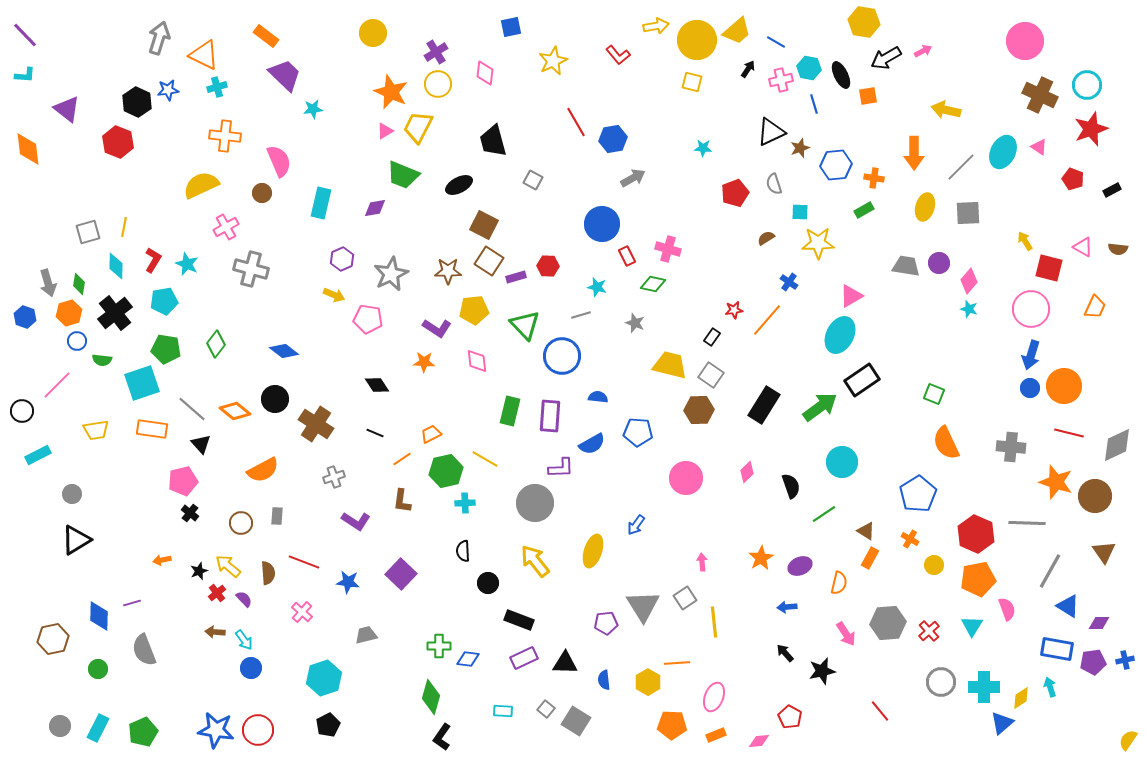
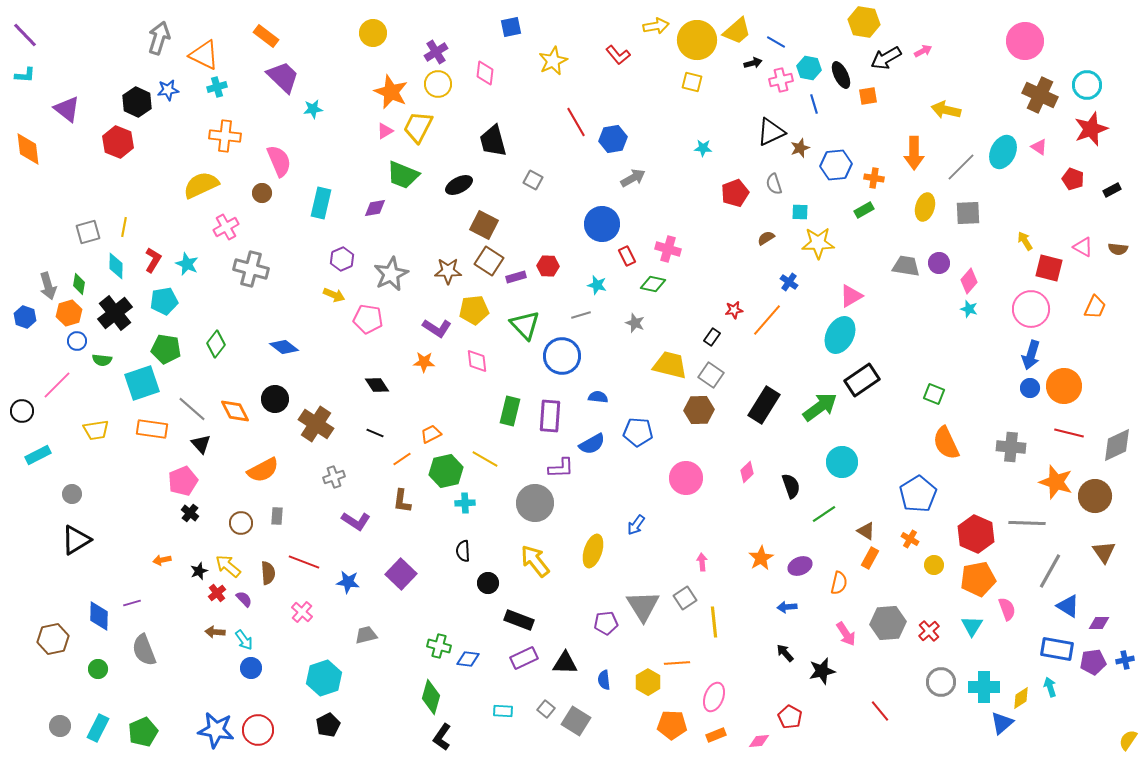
black arrow at (748, 69): moved 5 px right, 6 px up; rotated 42 degrees clockwise
purple trapezoid at (285, 75): moved 2 px left, 2 px down
gray arrow at (48, 283): moved 3 px down
cyan star at (597, 287): moved 2 px up
blue diamond at (284, 351): moved 4 px up
orange diamond at (235, 411): rotated 24 degrees clockwise
pink pentagon at (183, 481): rotated 8 degrees counterclockwise
green cross at (439, 646): rotated 15 degrees clockwise
